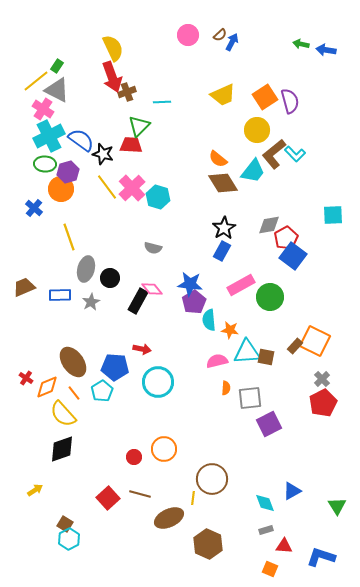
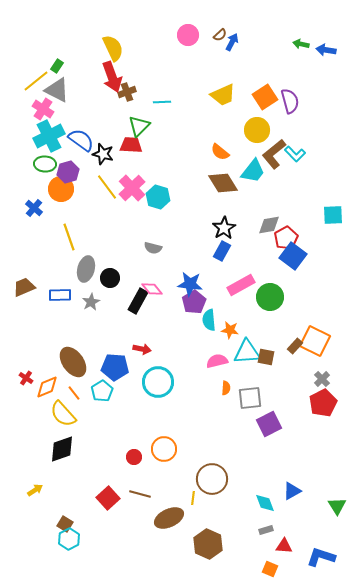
orange semicircle at (218, 159): moved 2 px right, 7 px up
